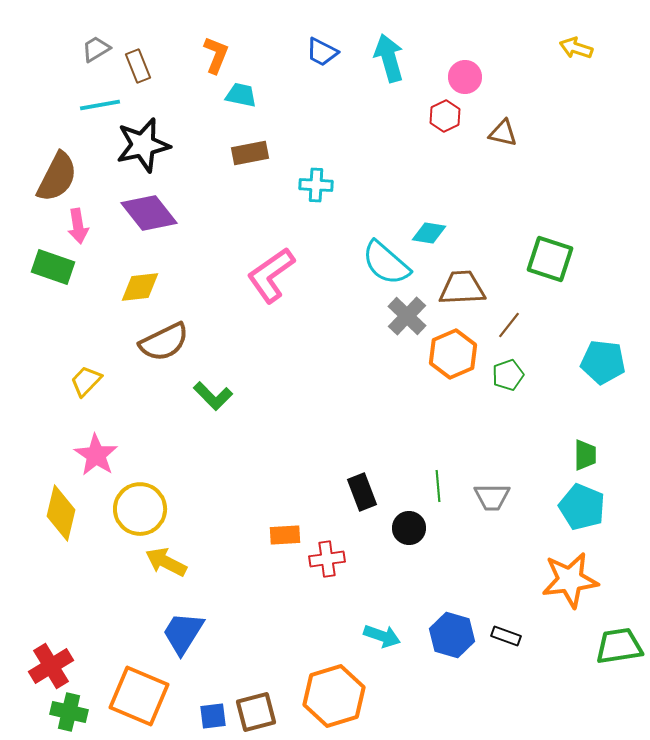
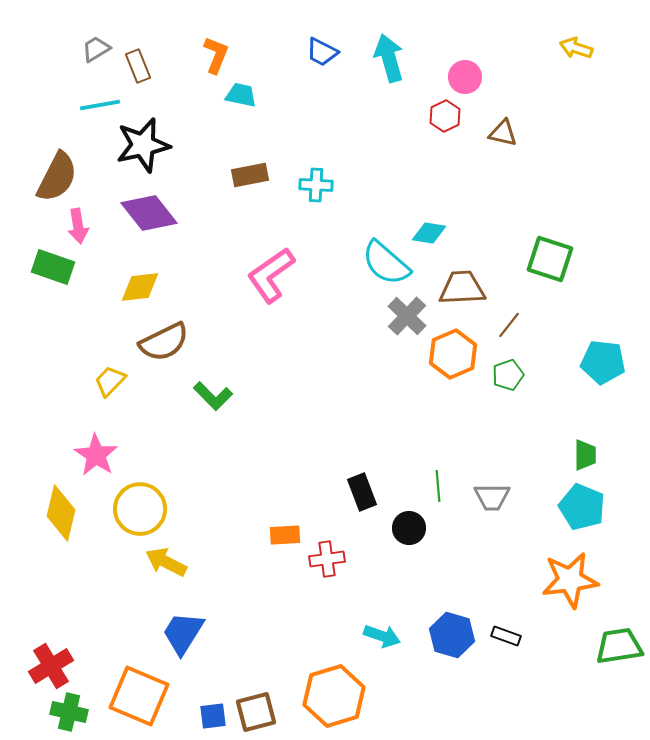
brown rectangle at (250, 153): moved 22 px down
yellow trapezoid at (86, 381): moved 24 px right
